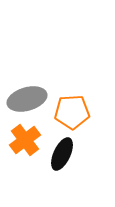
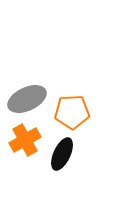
gray ellipse: rotated 9 degrees counterclockwise
orange cross: rotated 8 degrees clockwise
